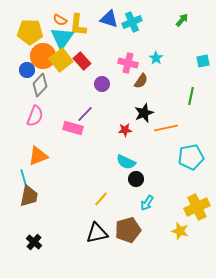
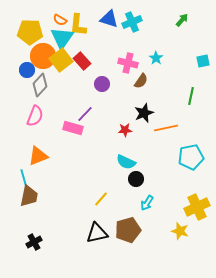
black cross: rotated 21 degrees clockwise
